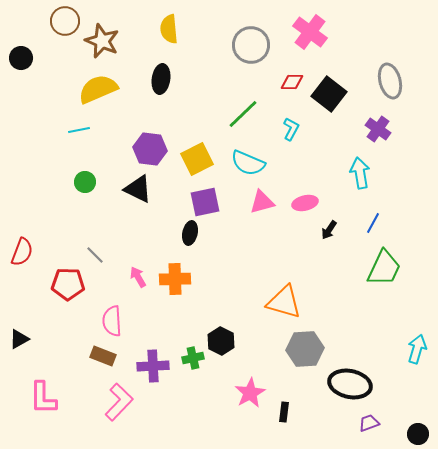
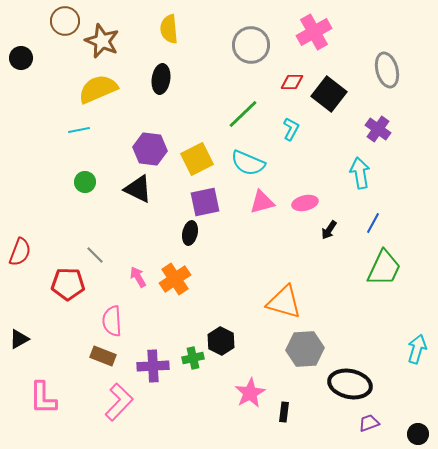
pink cross at (310, 32): moved 4 px right; rotated 24 degrees clockwise
gray ellipse at (390, 81): moved 3 px left, 11 px up
red semicircle at (22, 252): moved 2 px left
orange cross at (175, 279): rotated 32 degrees counterclockwise
